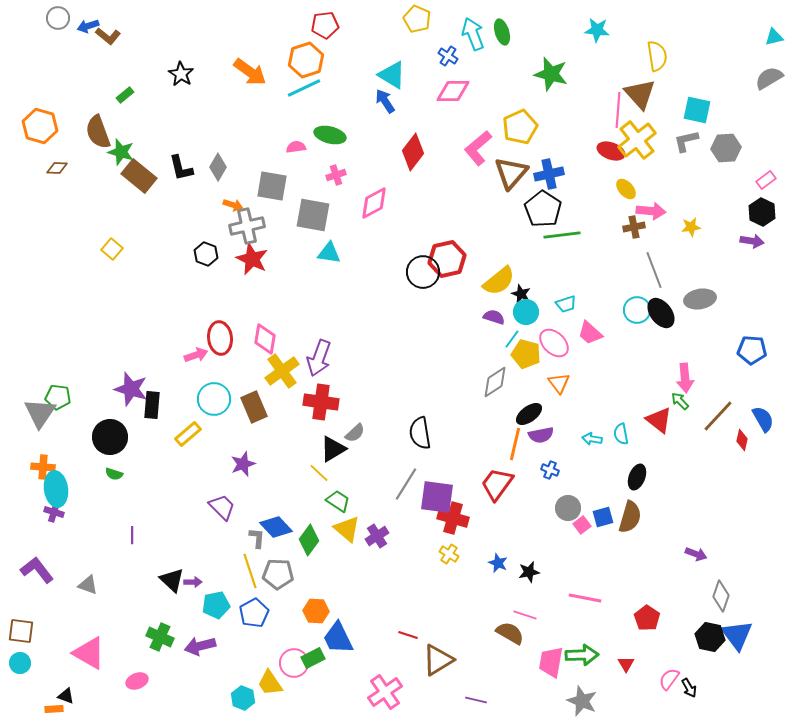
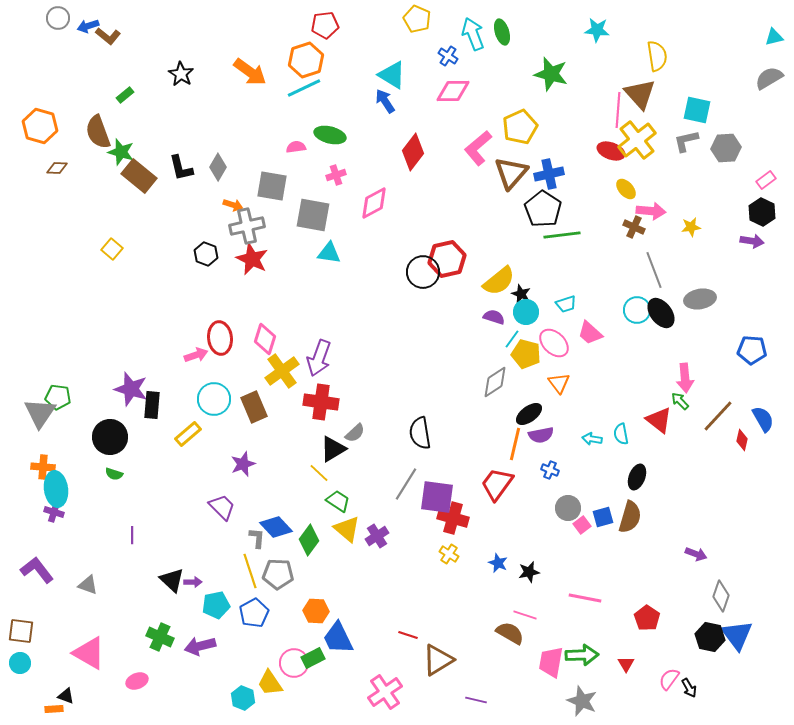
brown cross at (634, 227): rotated 35 degrees clockwise
pink diamond at (265, 339): rotated 8 degrees clockwise
